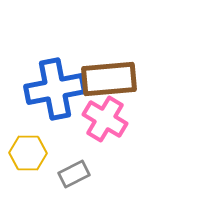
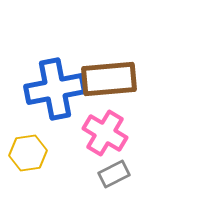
pink cross: moved 14 px down
yellow hexagon: rotated 9 degrees counterclockwise
gray rectangle: moved 40 px right
